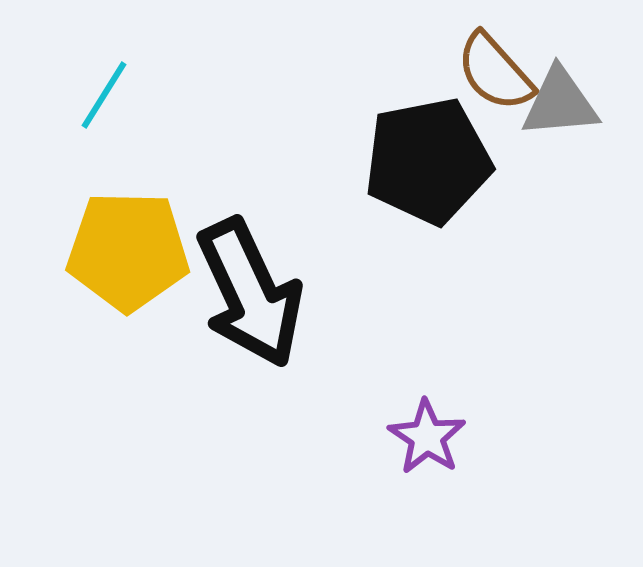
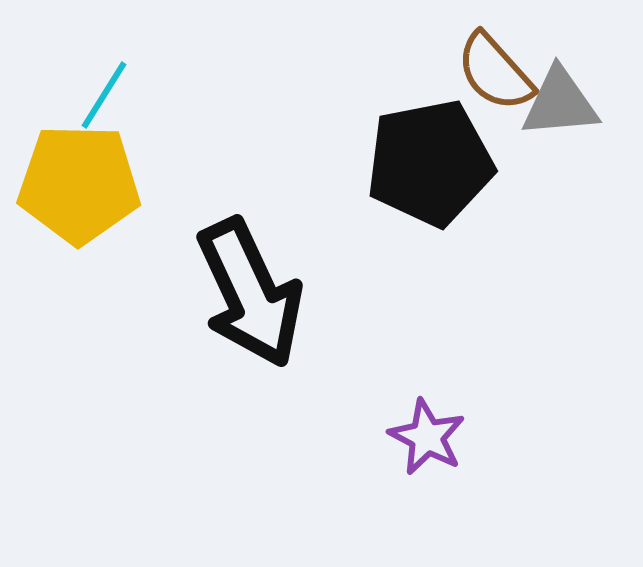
black pentagon: moved 2 px right, 2 px down
yellow pentagon: moved 49 px left, 67 px up
purple star: rotated 6 degrees counterclockwise
